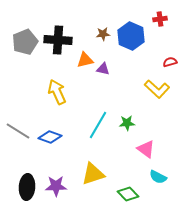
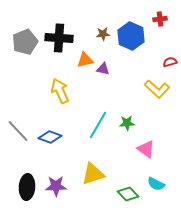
black cross: moved 1 px right, 2 px up
yellow arrow: moved 3 px right, 1 px up
gray line: rotated 15 degrees clockwise
cyan semicircle: moved 2 px left, 7 px down
